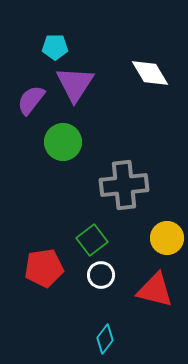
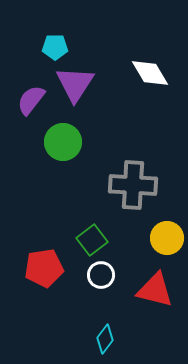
gray cross: moved 9 px right; rotated 9 degrees clockwise
